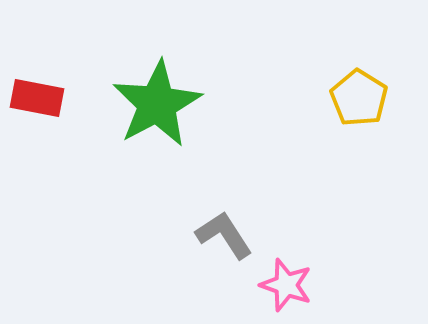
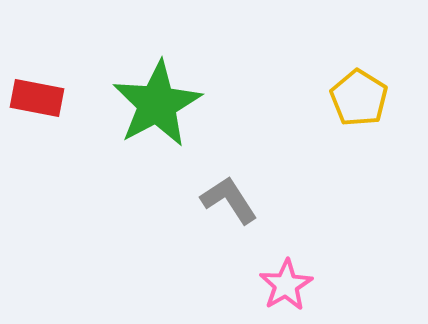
gray L-shape: moved 5 px right, 35 px up
pink star: rotated 22 degrees clockwise
